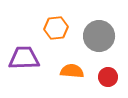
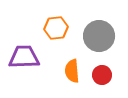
purple trapezoid: moved 1 px up
orange semicircle: rotated 100 degrees counterclockwise
red circle: moved 6 px left, 2 px up
